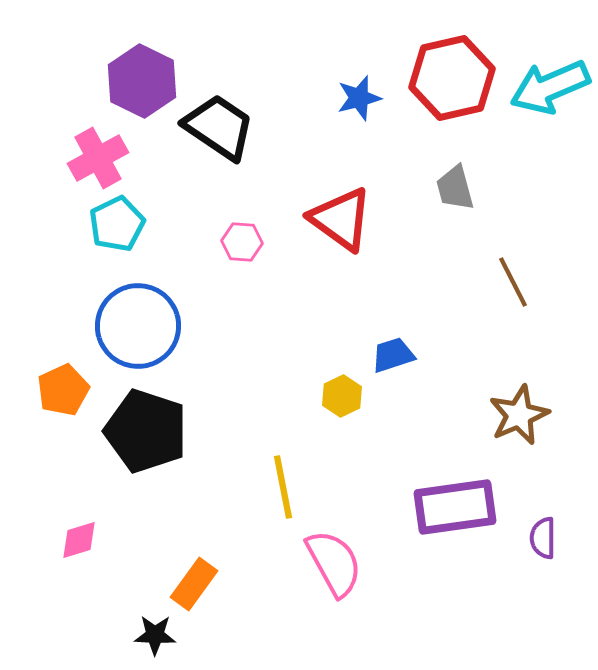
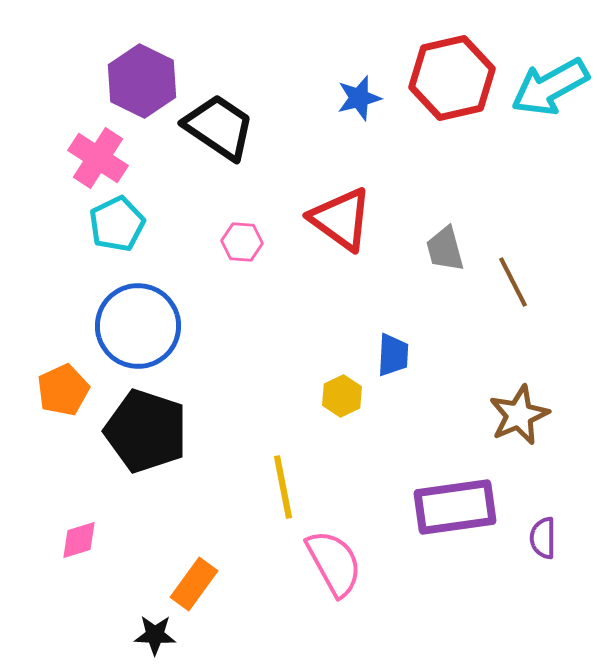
cyan arrow: rotated 6 degrees counterclockwise
pink cross: rotated 28 degrees counterclockwise
gray trapezoid: moved 10 px left, 61 px down
blue trapezoid: rotated 111 degrees clockwise
